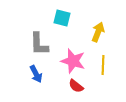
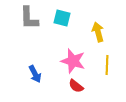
yellow arrow: rotated 36 degrees counterclockwise
gray L-shape: moved 10 px left, 26 px up
yellow line: moved 4 px right
blue arrow: moved 1 px left
